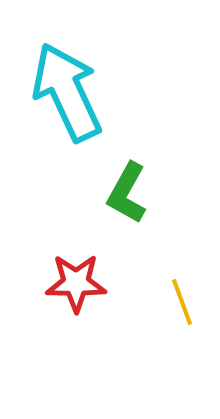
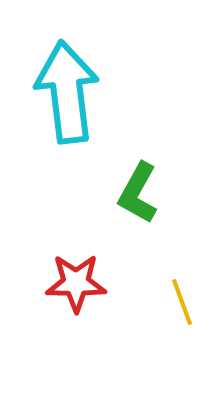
cyan arrow: rotated 18 degrees clockwise
green L-shape: moved 11 px right
